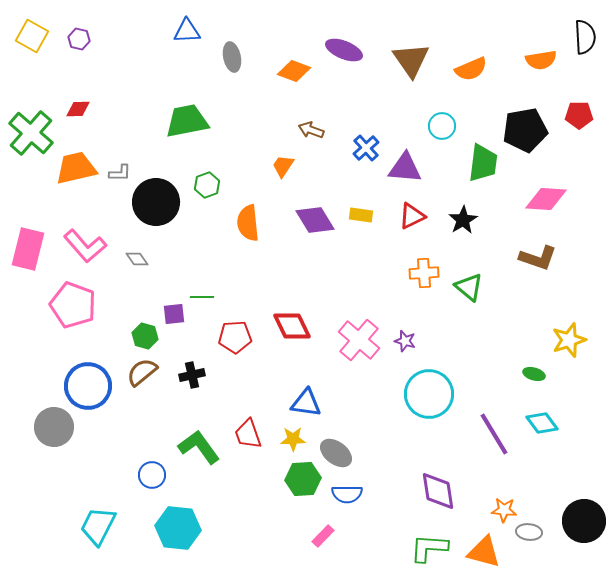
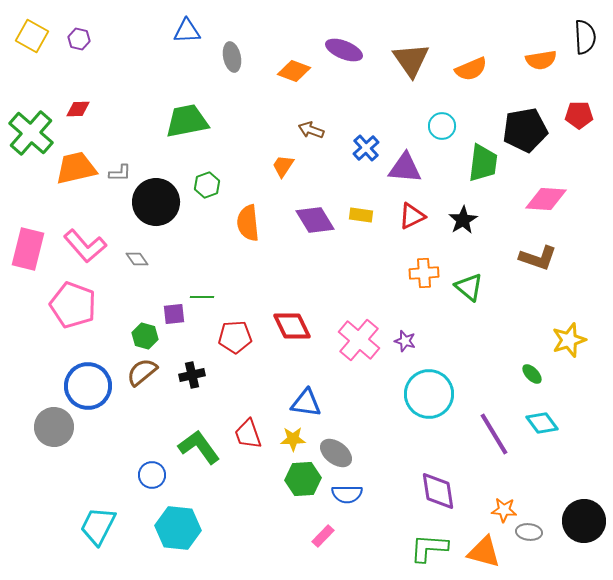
green ellipse at (534, 374): moved 2 px left; rotated 30 degrees clockwise
